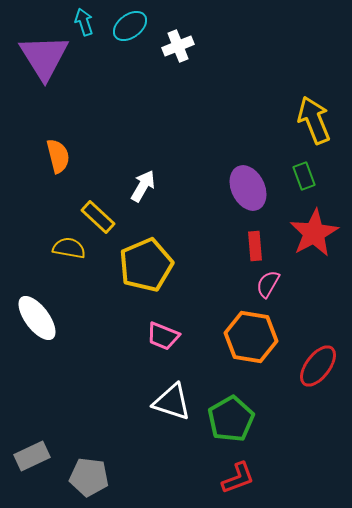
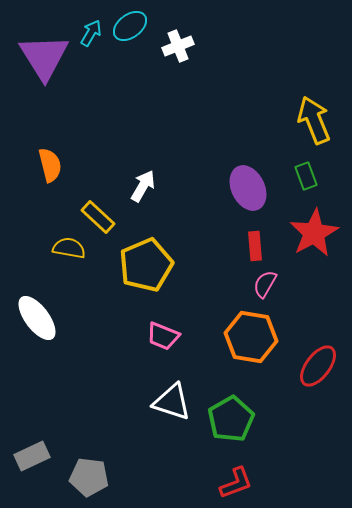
cyan arrow: moved 7 px right, 11 px down; rotated 48 degrees clockwise
orange semicircle: moved 8 px left, 9 px down
green rectangle: moved 2 px right
pink semicircle: moved 3 px left
red L-shape: moved 2 px left, 5 px down
